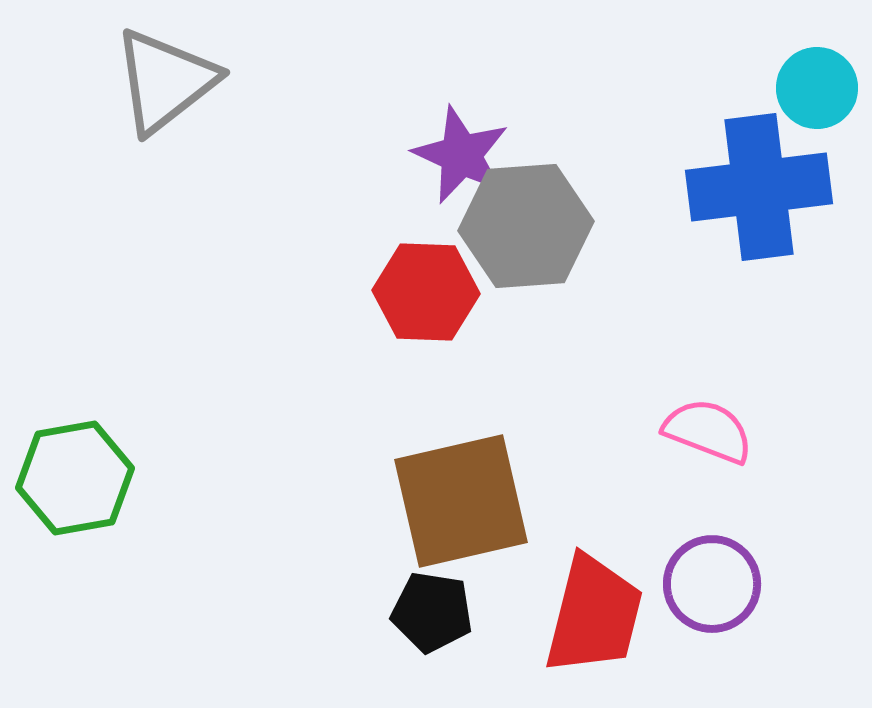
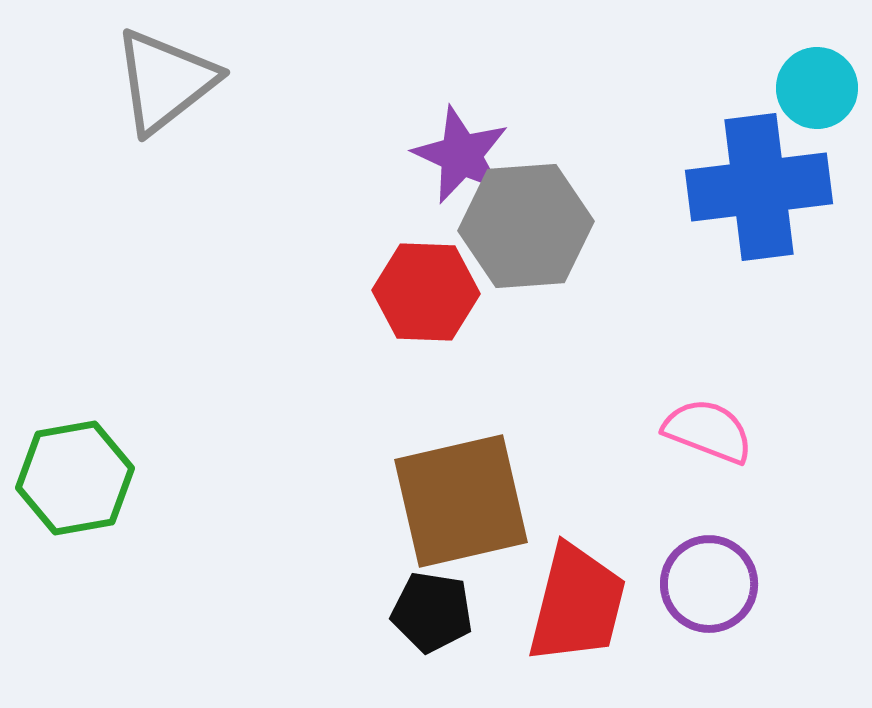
purple circle: moved 3 px left
red trapezoid: moved 17 px left, 11 px up
